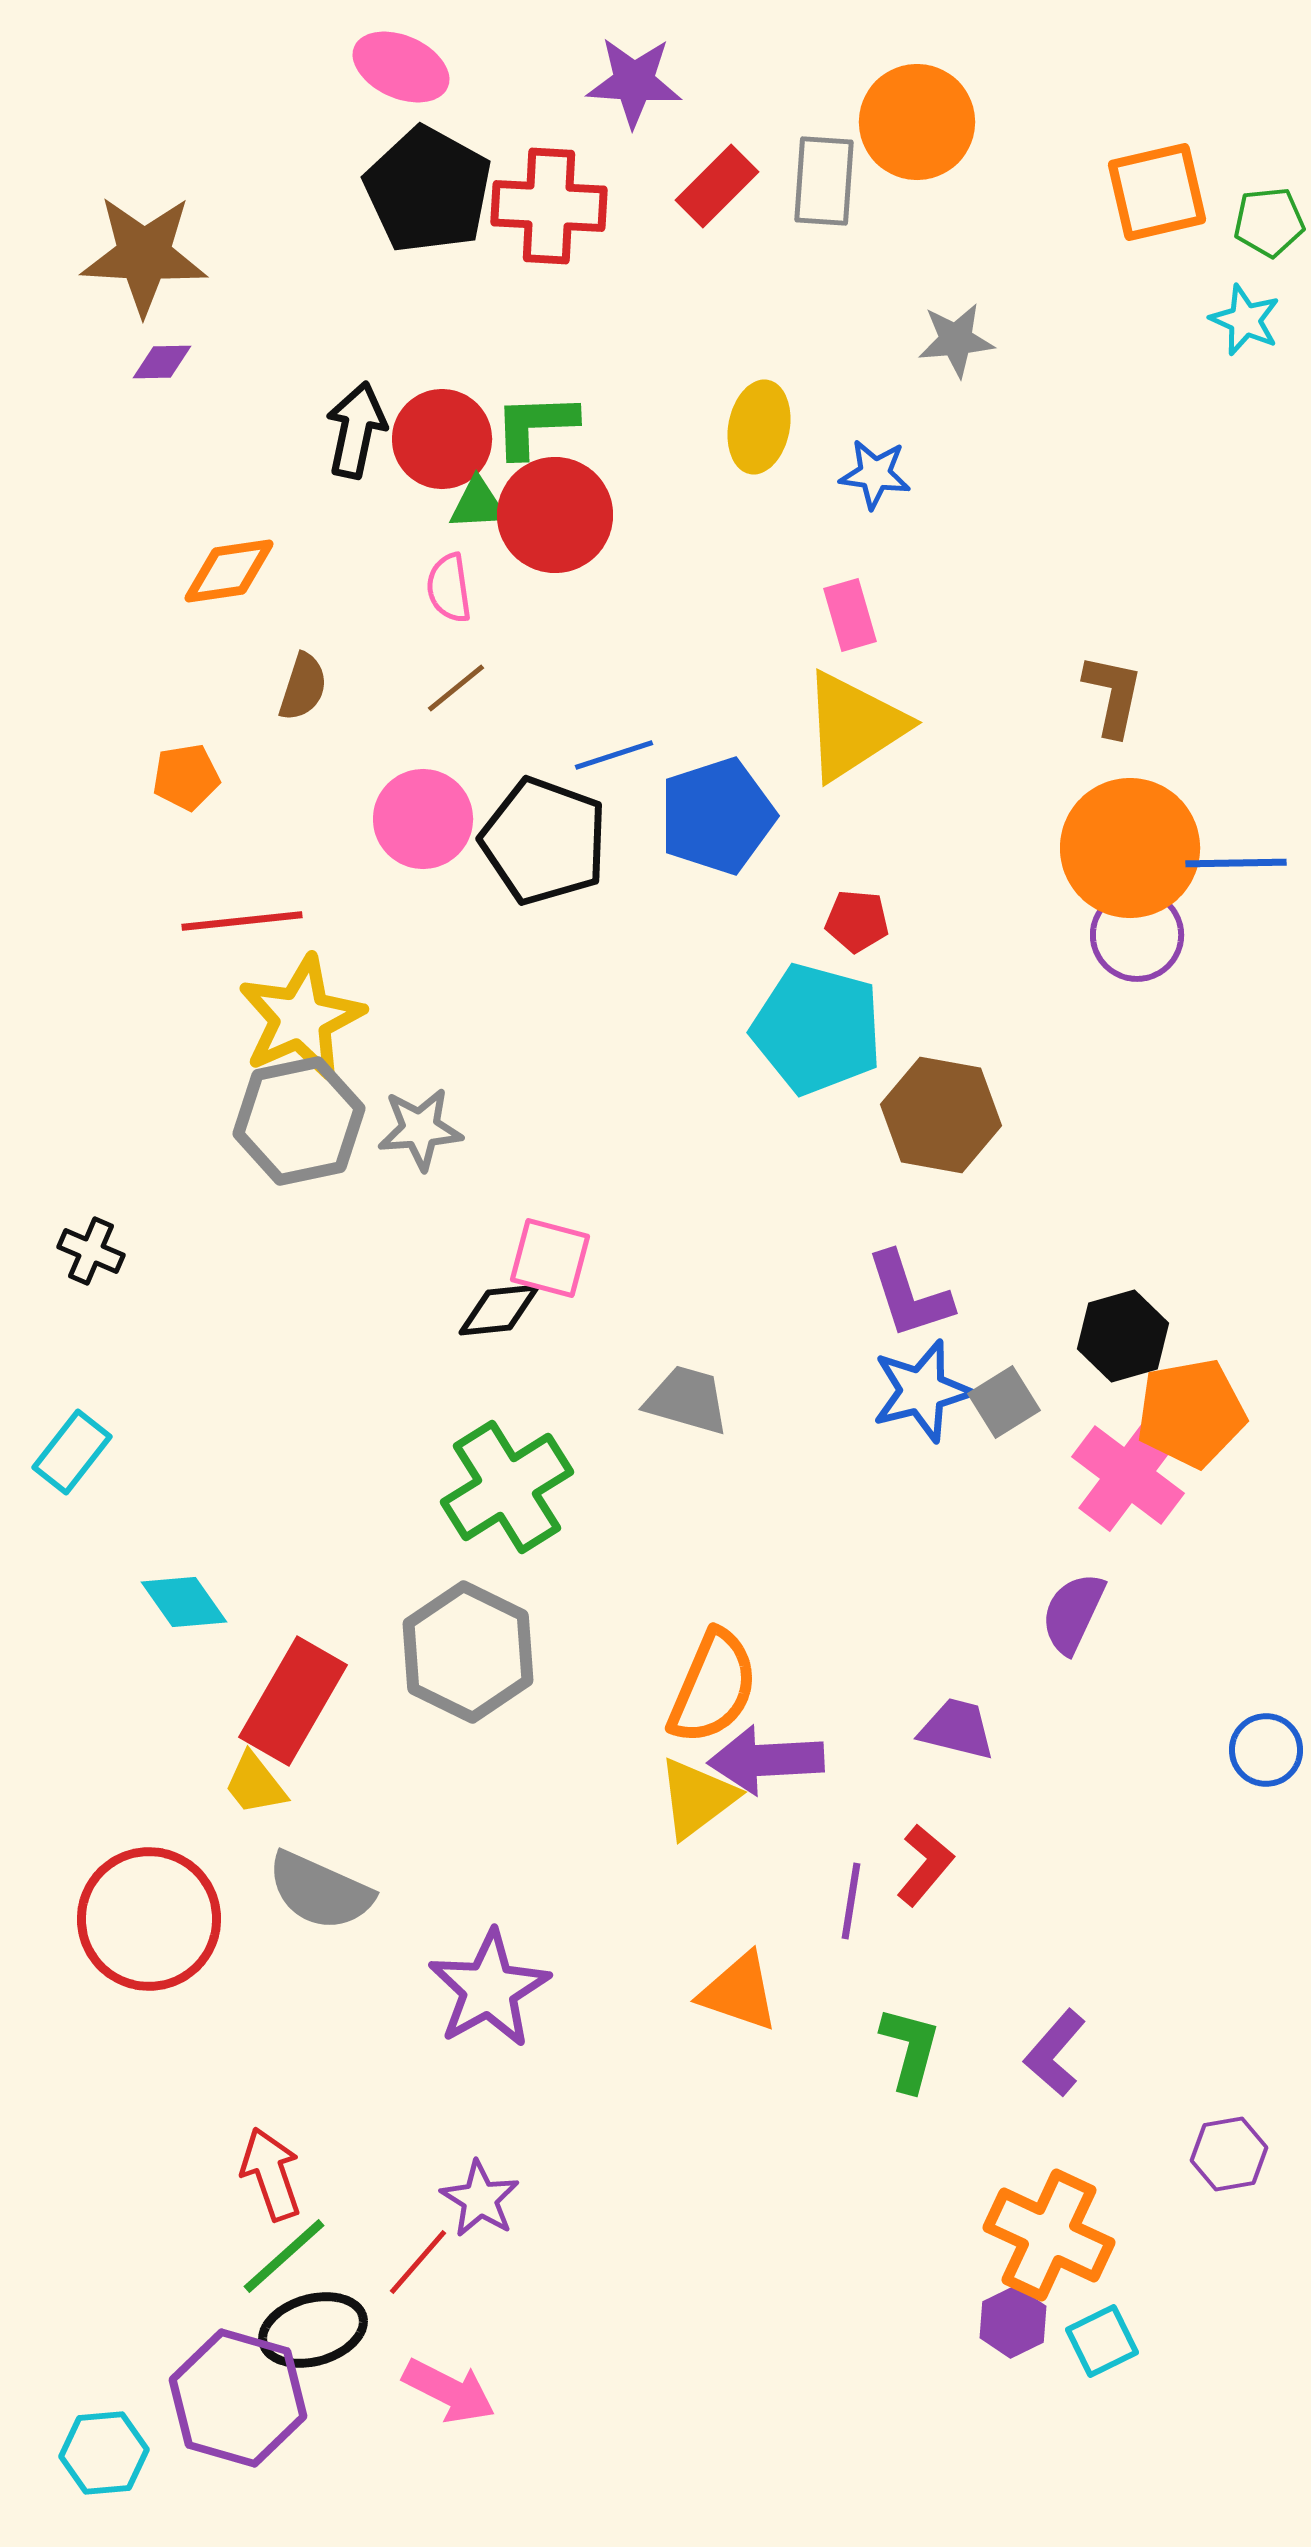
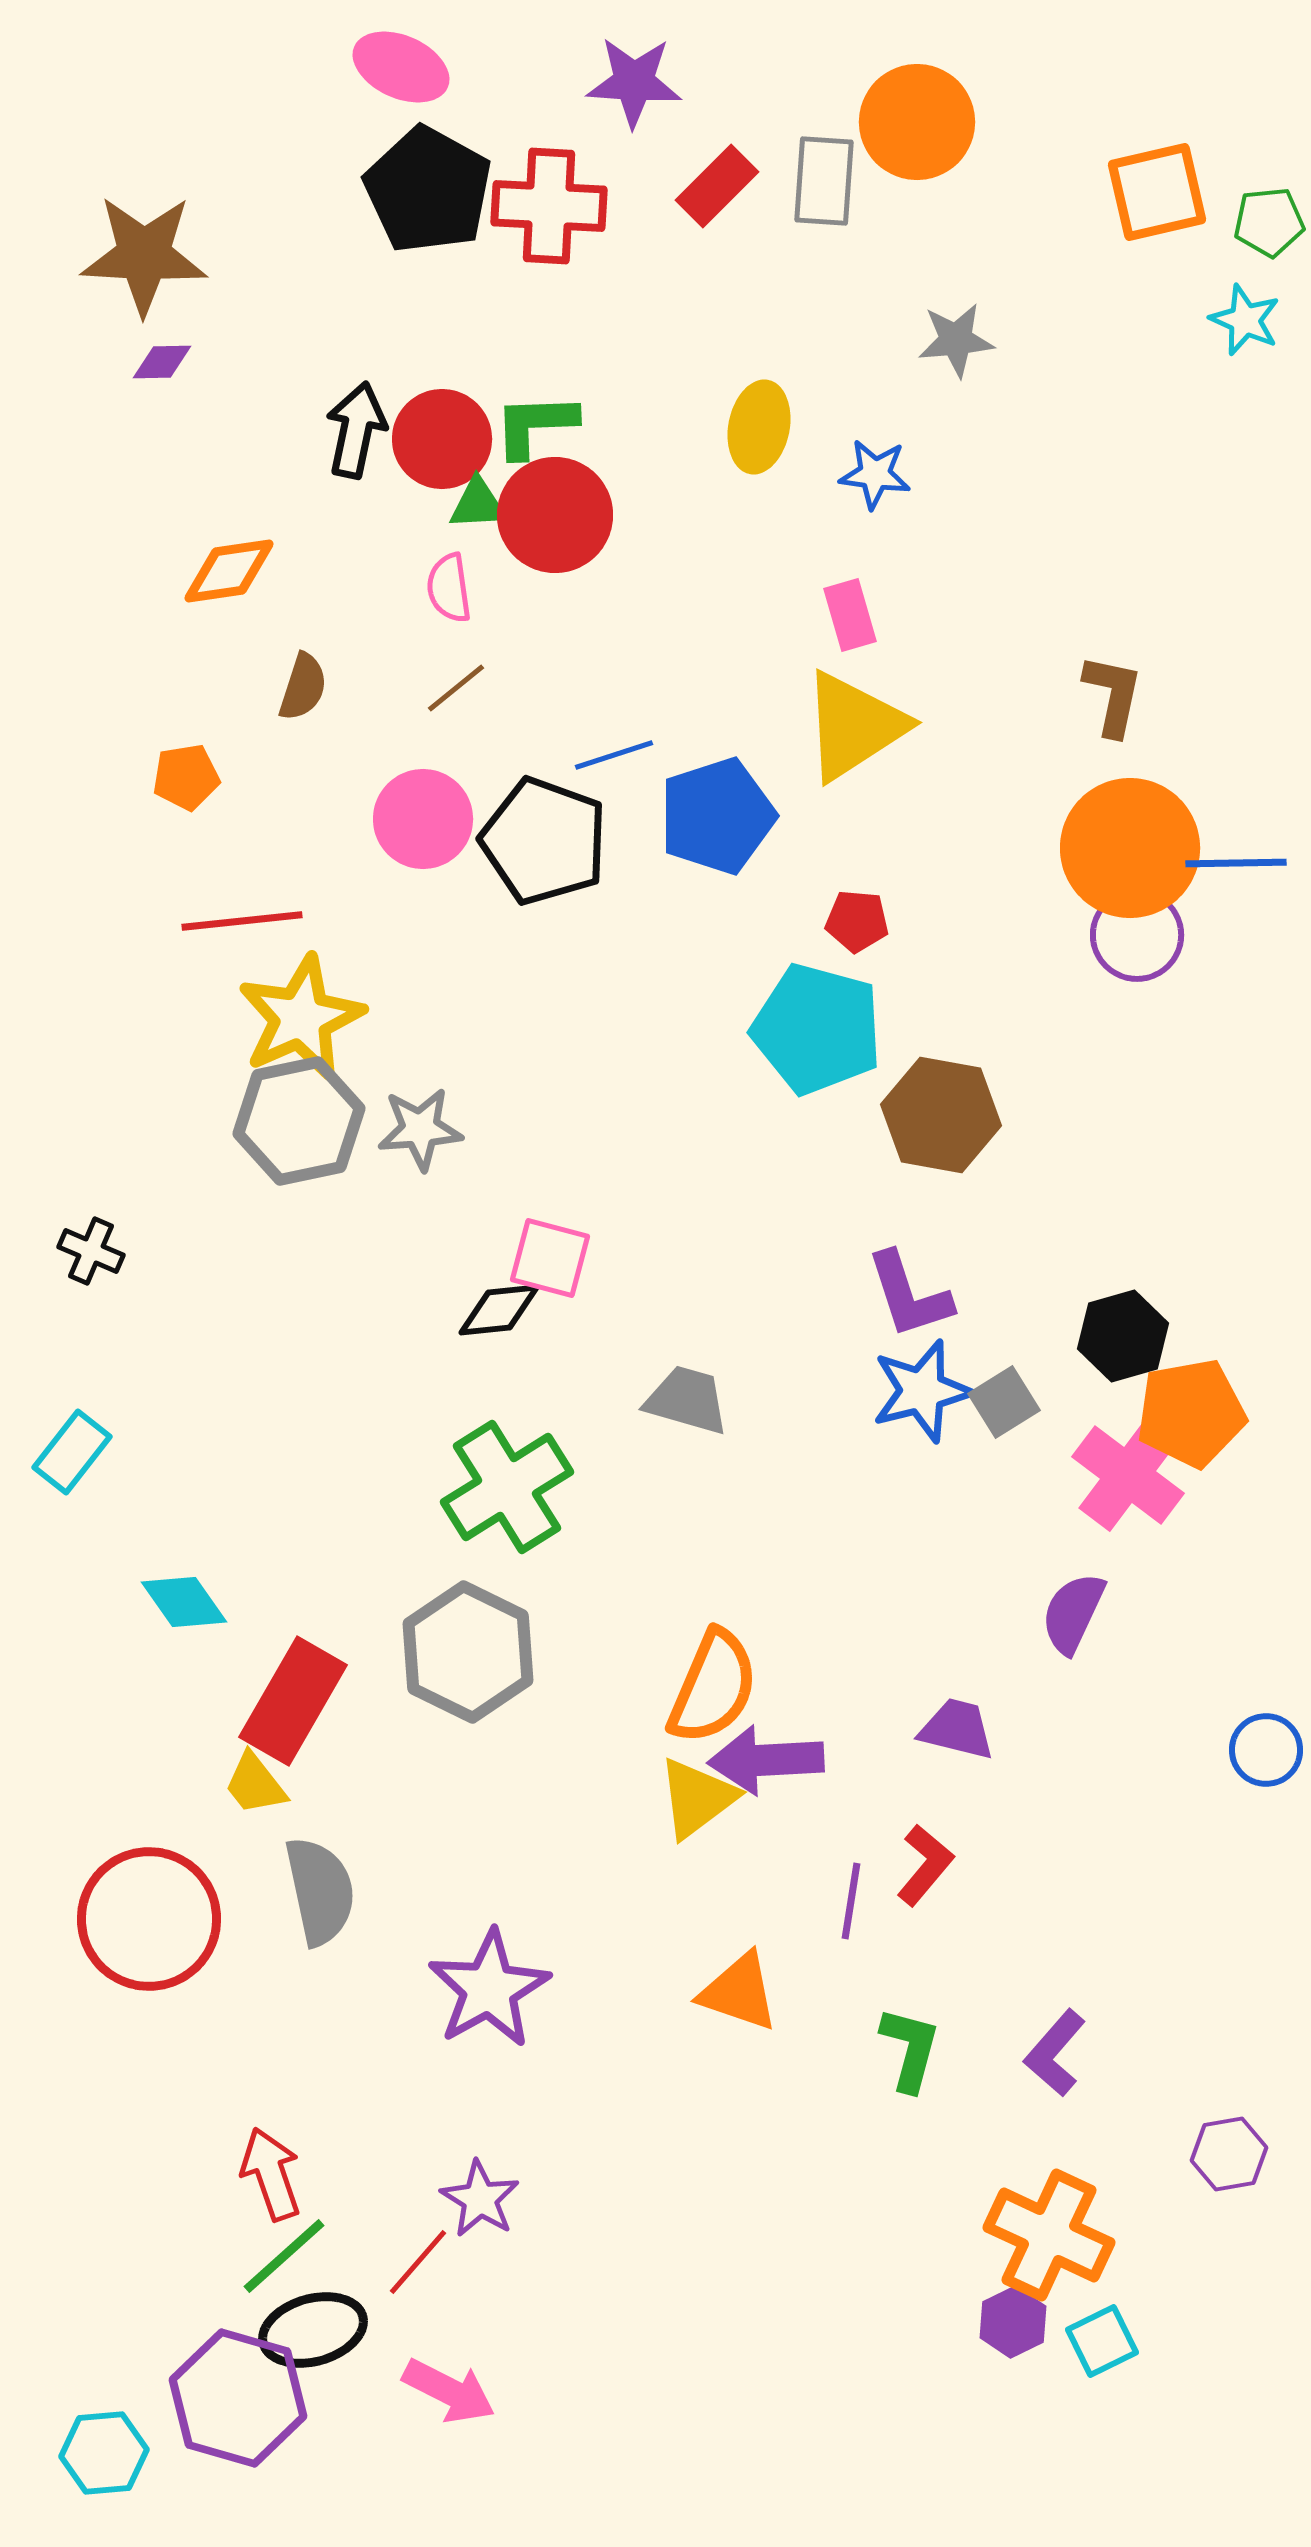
gray semicircle at (320, 1891): rotated 126 degrees counterclockwise
